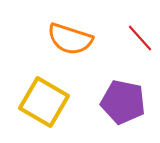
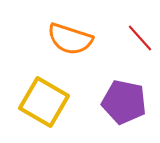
purple pentagon: moved 1 px right
